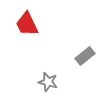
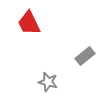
red trapezoid: moved 2 px right, 1 px up
